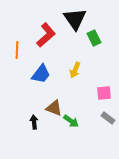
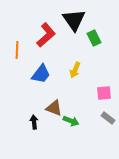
black triangle: moved 1 px left, 1 px down
green arrow: rotated 14 degrees counterclockwise
